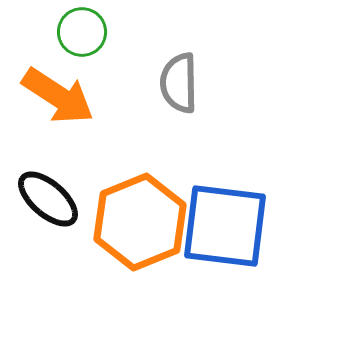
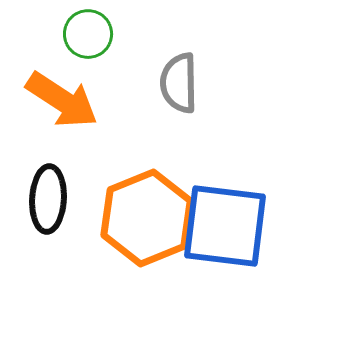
green circle: moved 6 px right, 2 px down
orange arrow: moved 4 px right, 4 px down
black ellipse: rotated 52 degrees clockwise
orange hexagon: moved 7 px right, 4 px up
